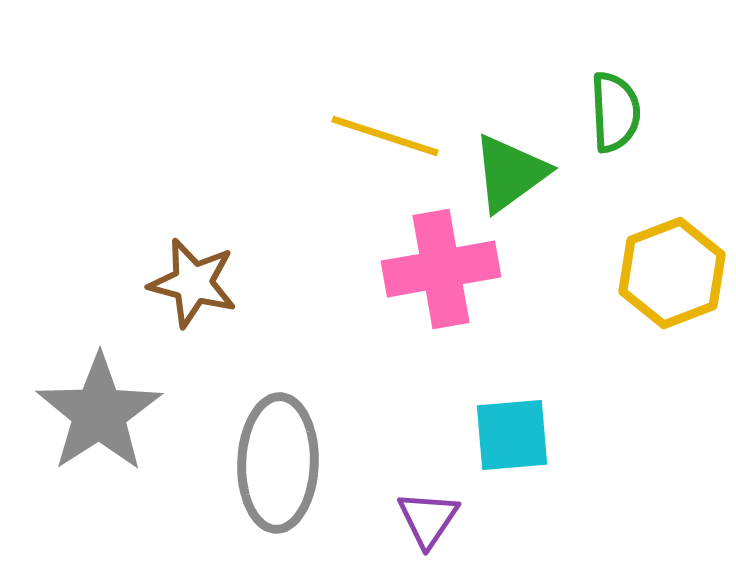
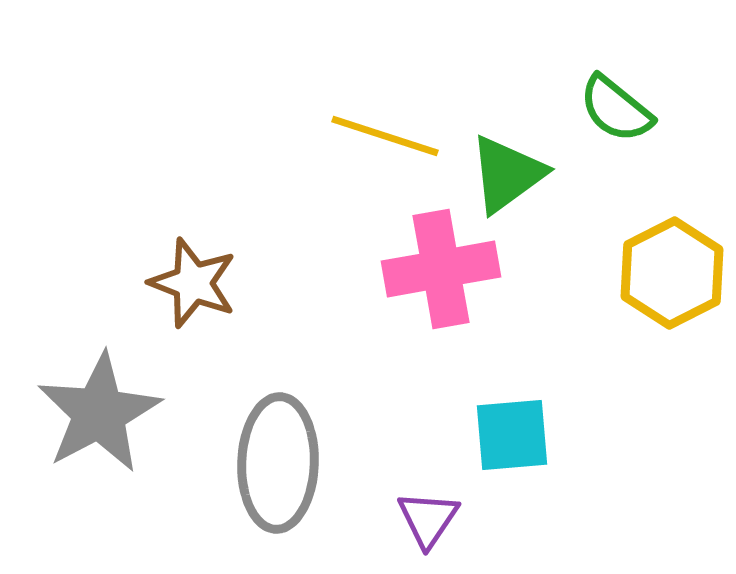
green semicircle: moved 1 px right, 3 px up; rotated 132 degrees clockwise
green triangle: moved 3 px left, 1 px down
yellow hexagon: rotated 6 degrees counterclockwise
brown star: rotated 6 degrees clockwise
gray star: rotated 5 degrees clockwise
